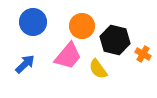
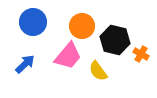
orange cross: moved 2 px left
yellow semicircle: moved 2 px down
